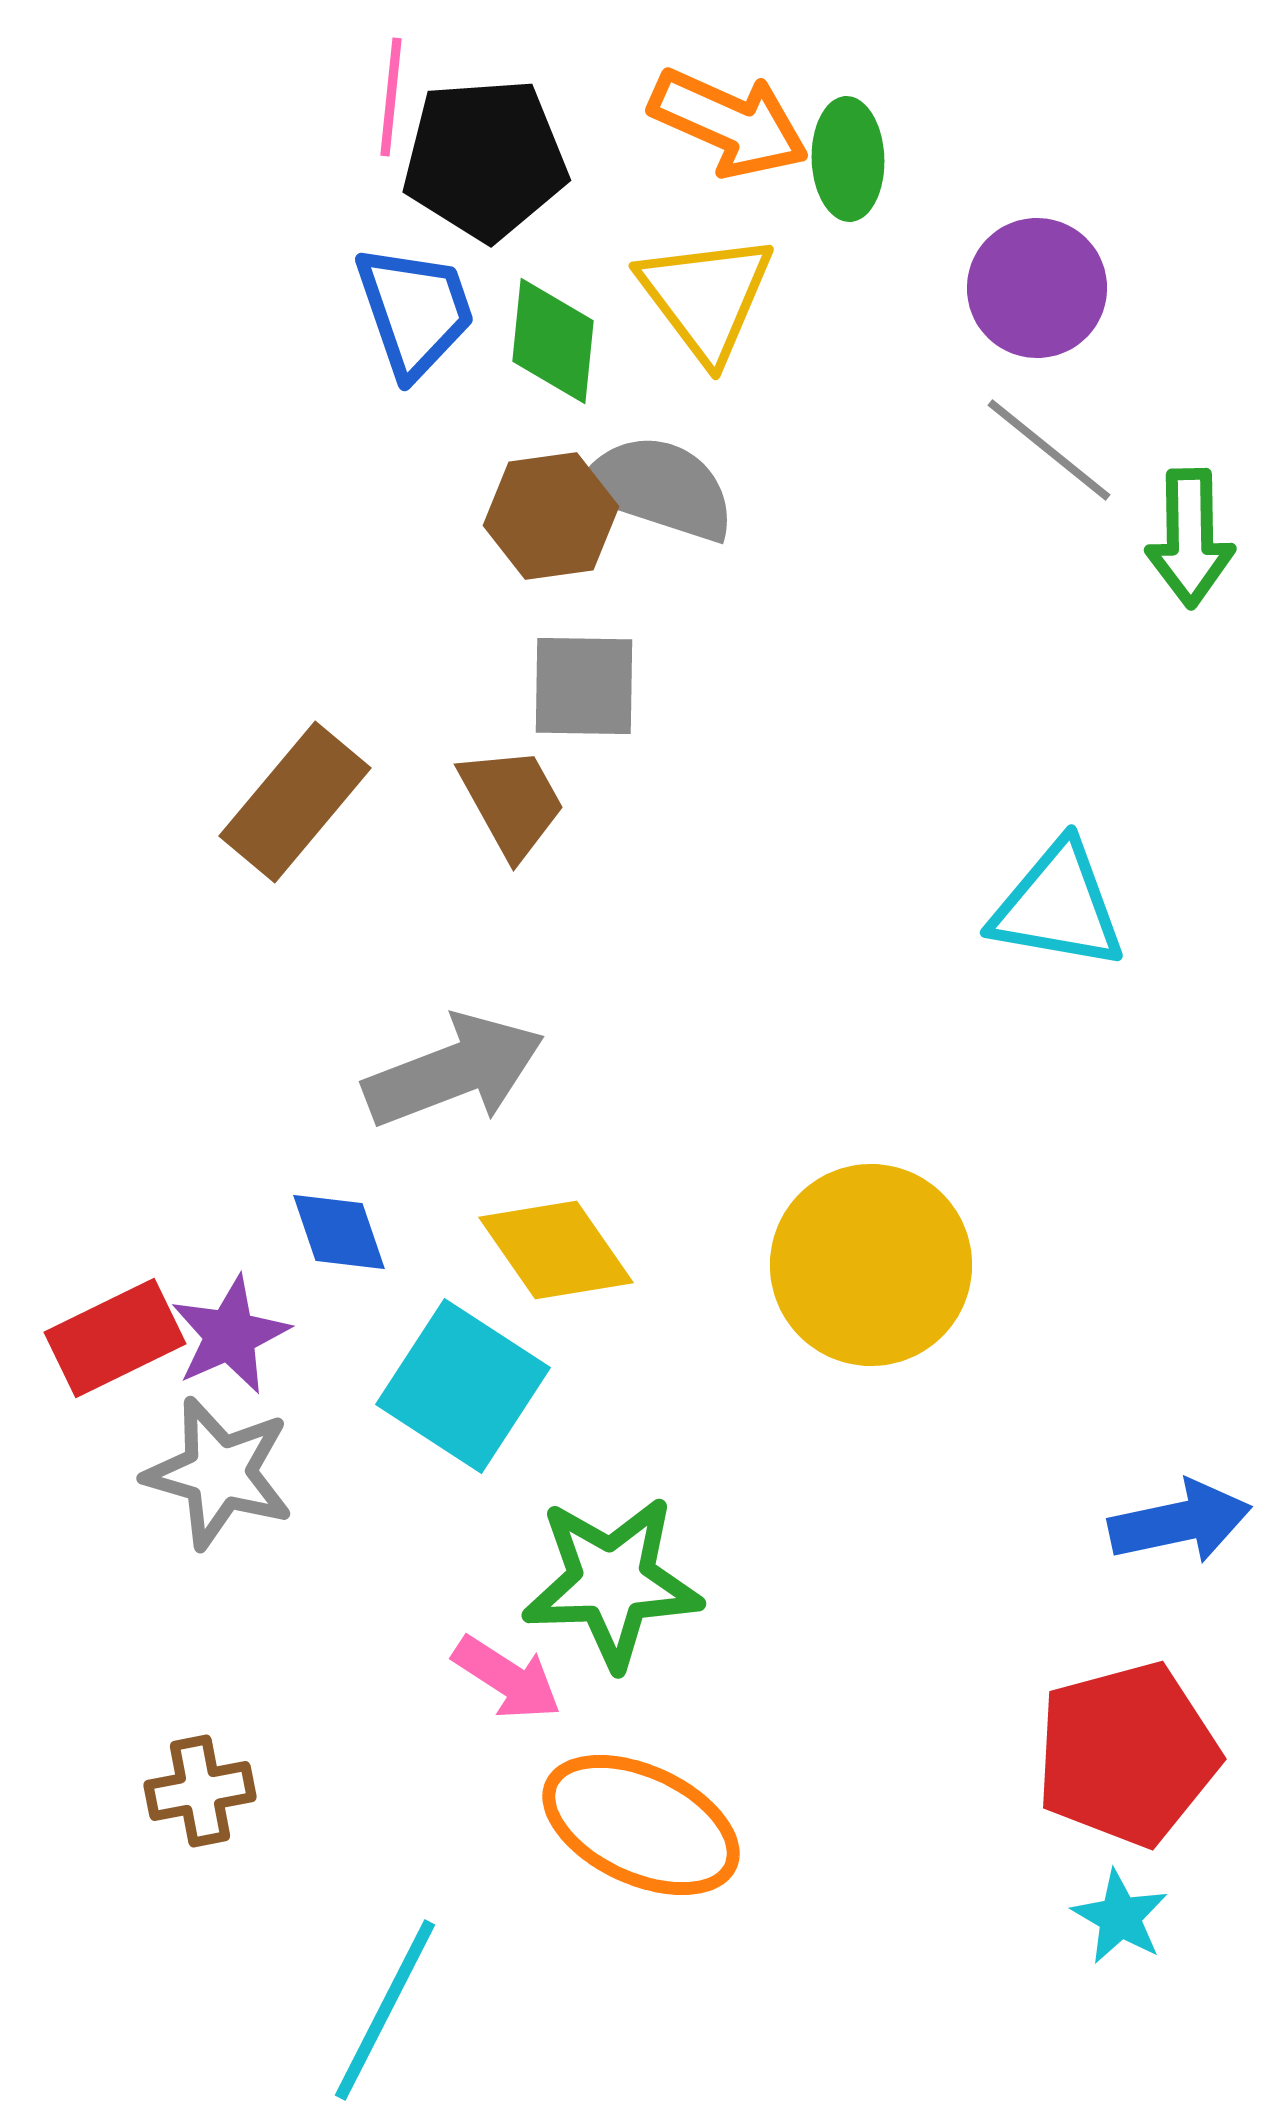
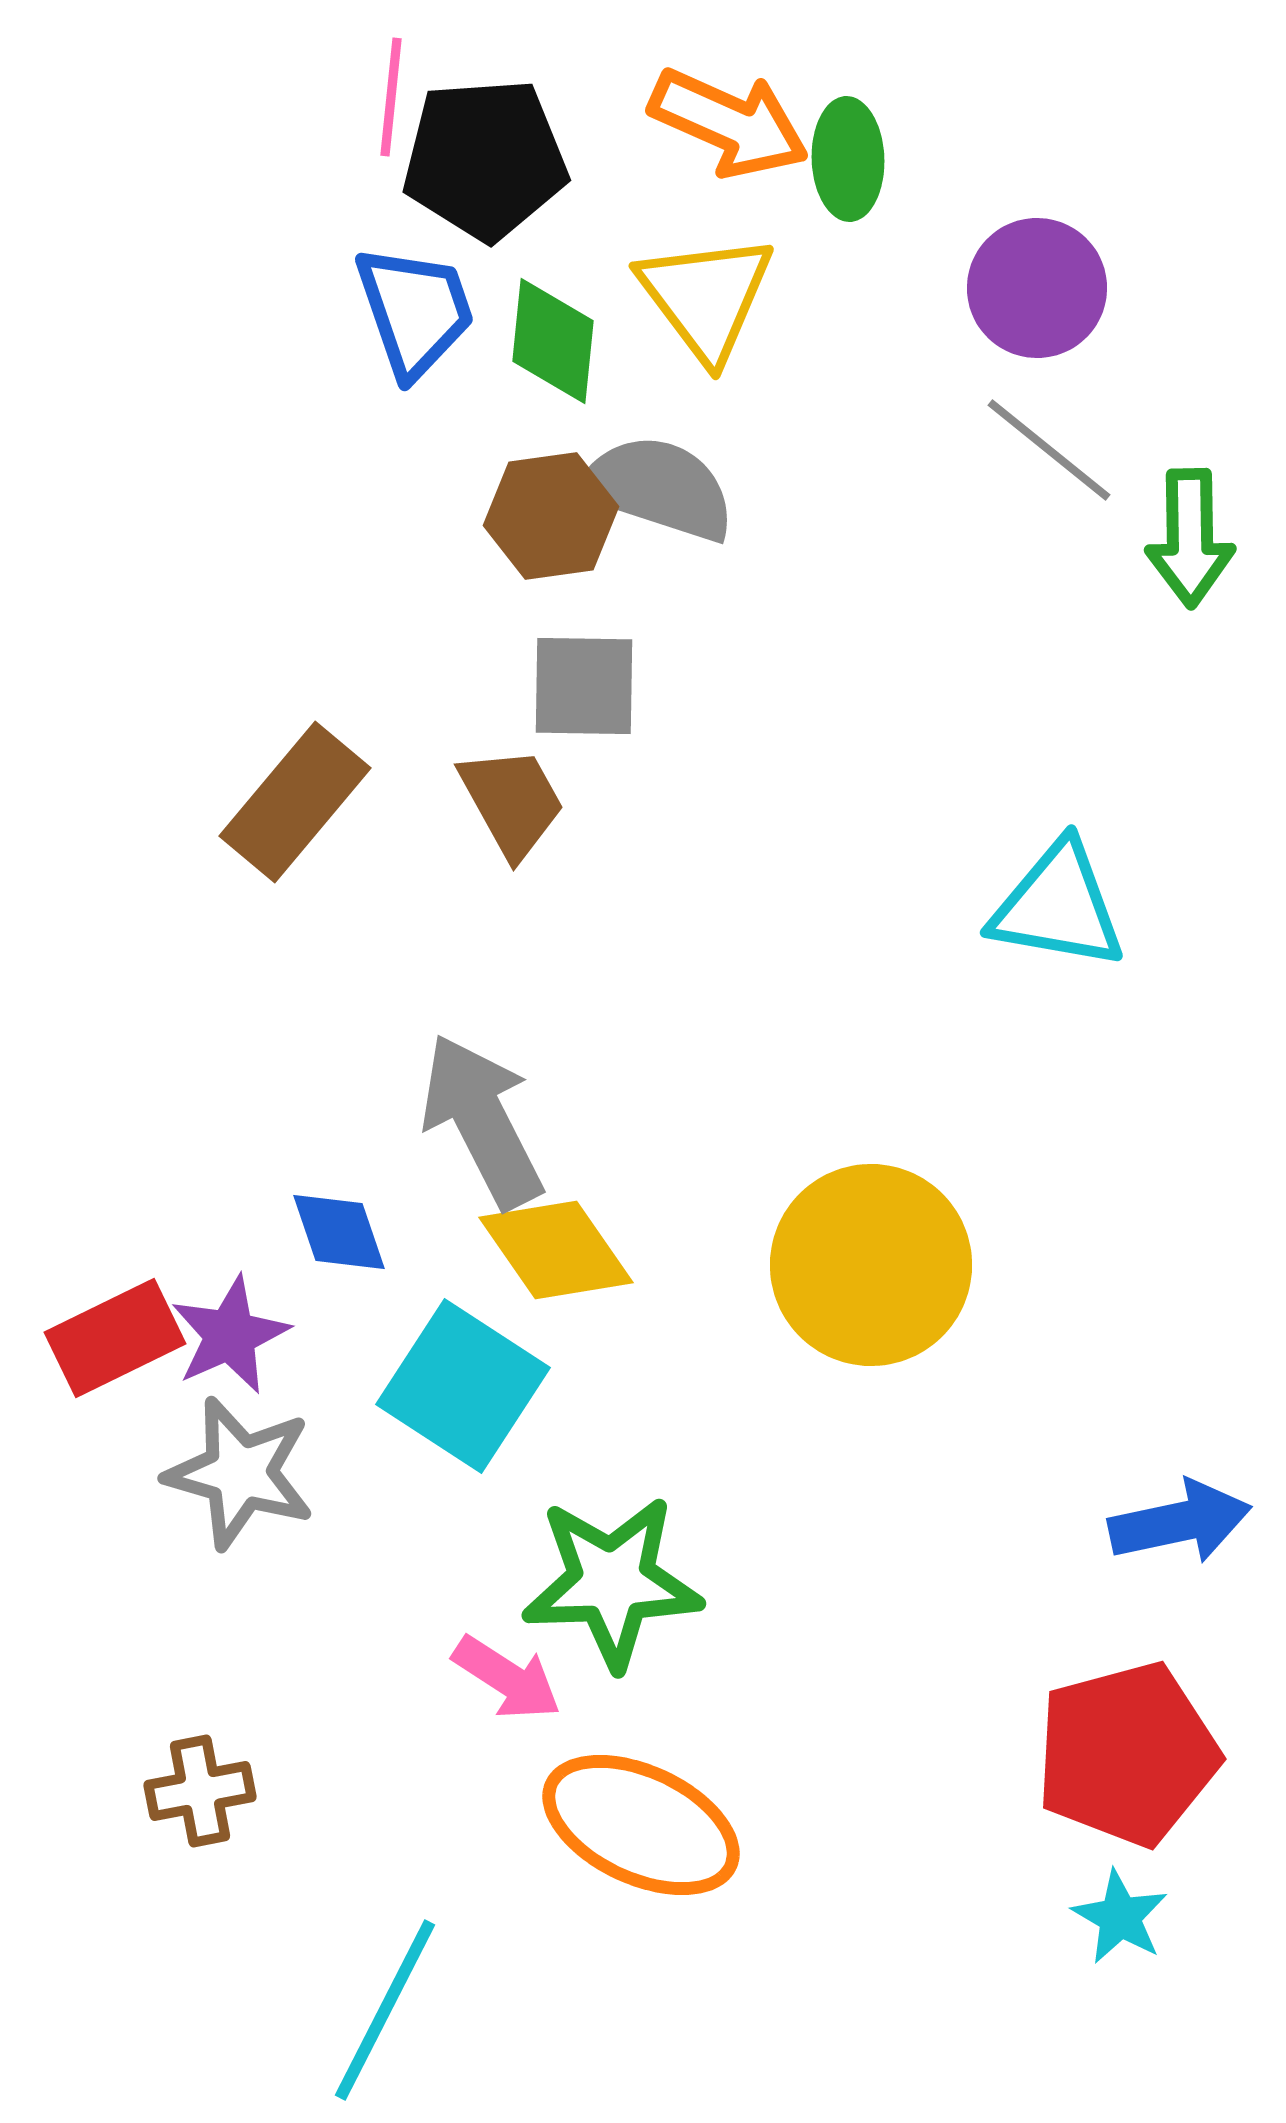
gray arrow: moved 28 px right, 50 px down; rotated 96 degrees counterclockwise
gray star: moved 21 px right
